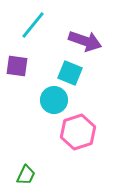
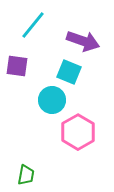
purple arrow: moved 2 px left
cyan square: moved 1 px left, 1 px up
cyan circle: moved 2 px left
pink hexagon: rotated 12 degrees counterclockwise
green trapezoid: rotated 15 degrees counterclockwise
